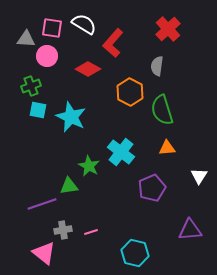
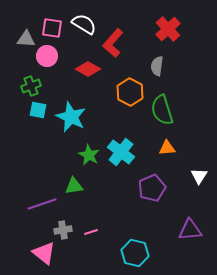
green star: moved 11 px up
green triangle: moved 5 px right
